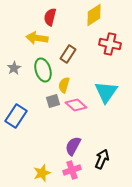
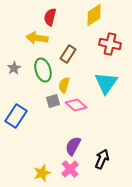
cyan triangle: moved 9 px up
pink cross: moved 2 px left, 1 px up; rotated 24 degrees counterclockwise
